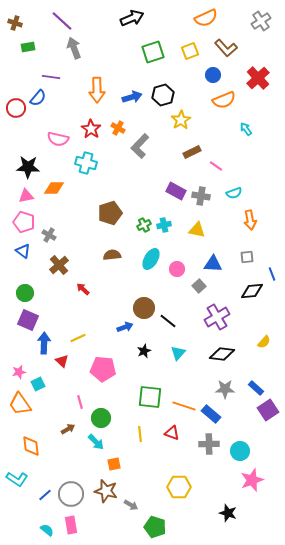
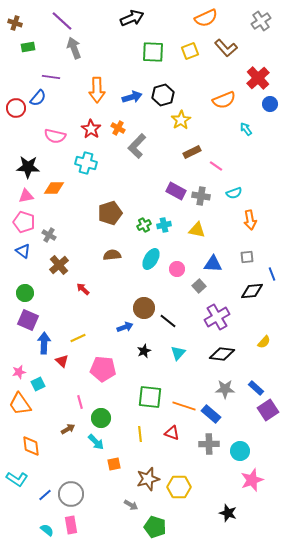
green square at (153, 52): rotated 20 degrees clockwise
blue circle at (213, 75): moved 57 px right, 29 px down
pink semicircle at (58, 139): moved 3 px left, 3 px up
gray L-shape at (140, 146): moved 3 px left
brown star at (106, 491): moved 42 px right, 12 px up; rotated 30 degrees counterclockwise
